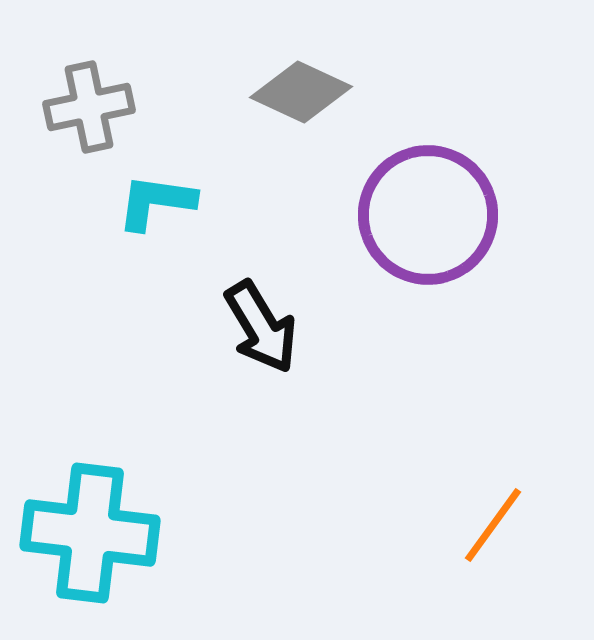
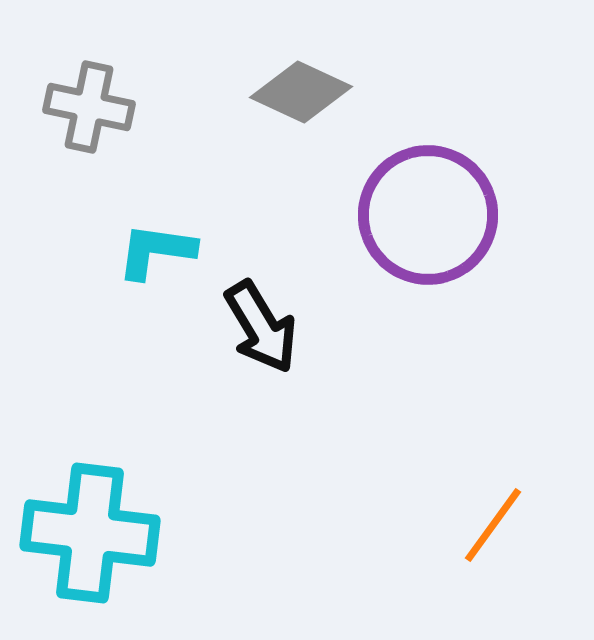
gray cross: rotated 24 degrees clockwise
cyan L-shape: moved 49 px down
